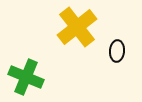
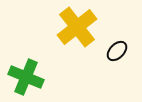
black ellipse: rotated 40 degrees clockwise
